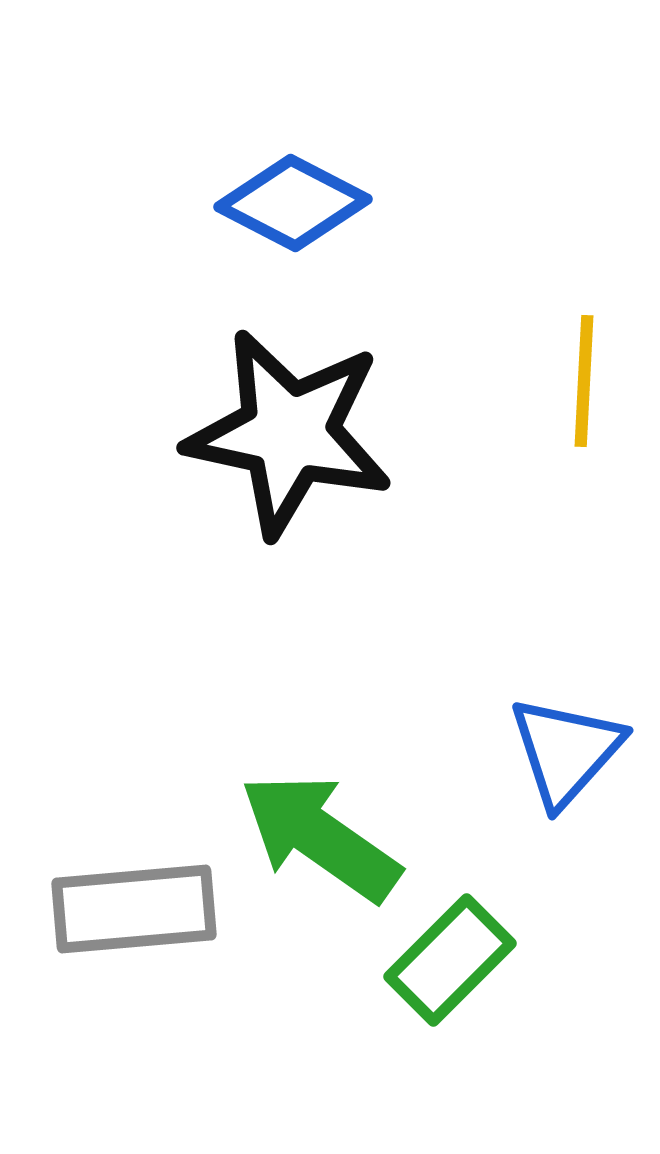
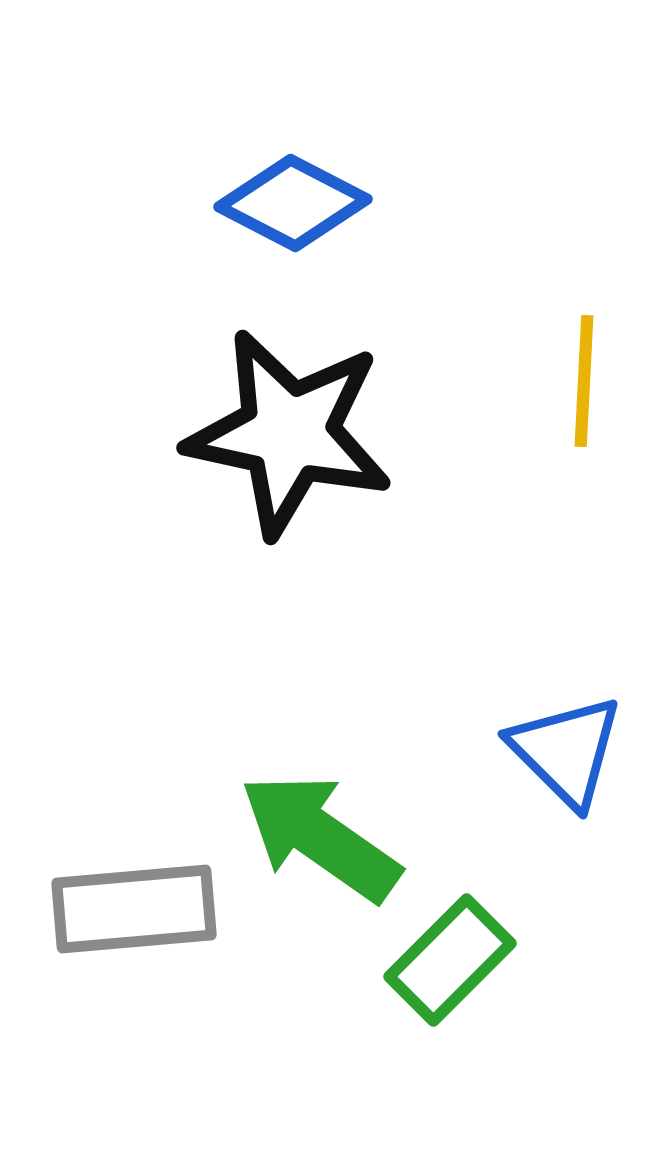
blue triangle: rotated 27 degrees counterclockwise
